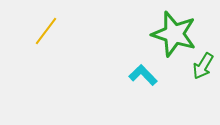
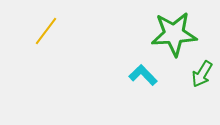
green star: rotated 21 degrees counterclockwise
green arrow: moved 1 px left, 8 px down
